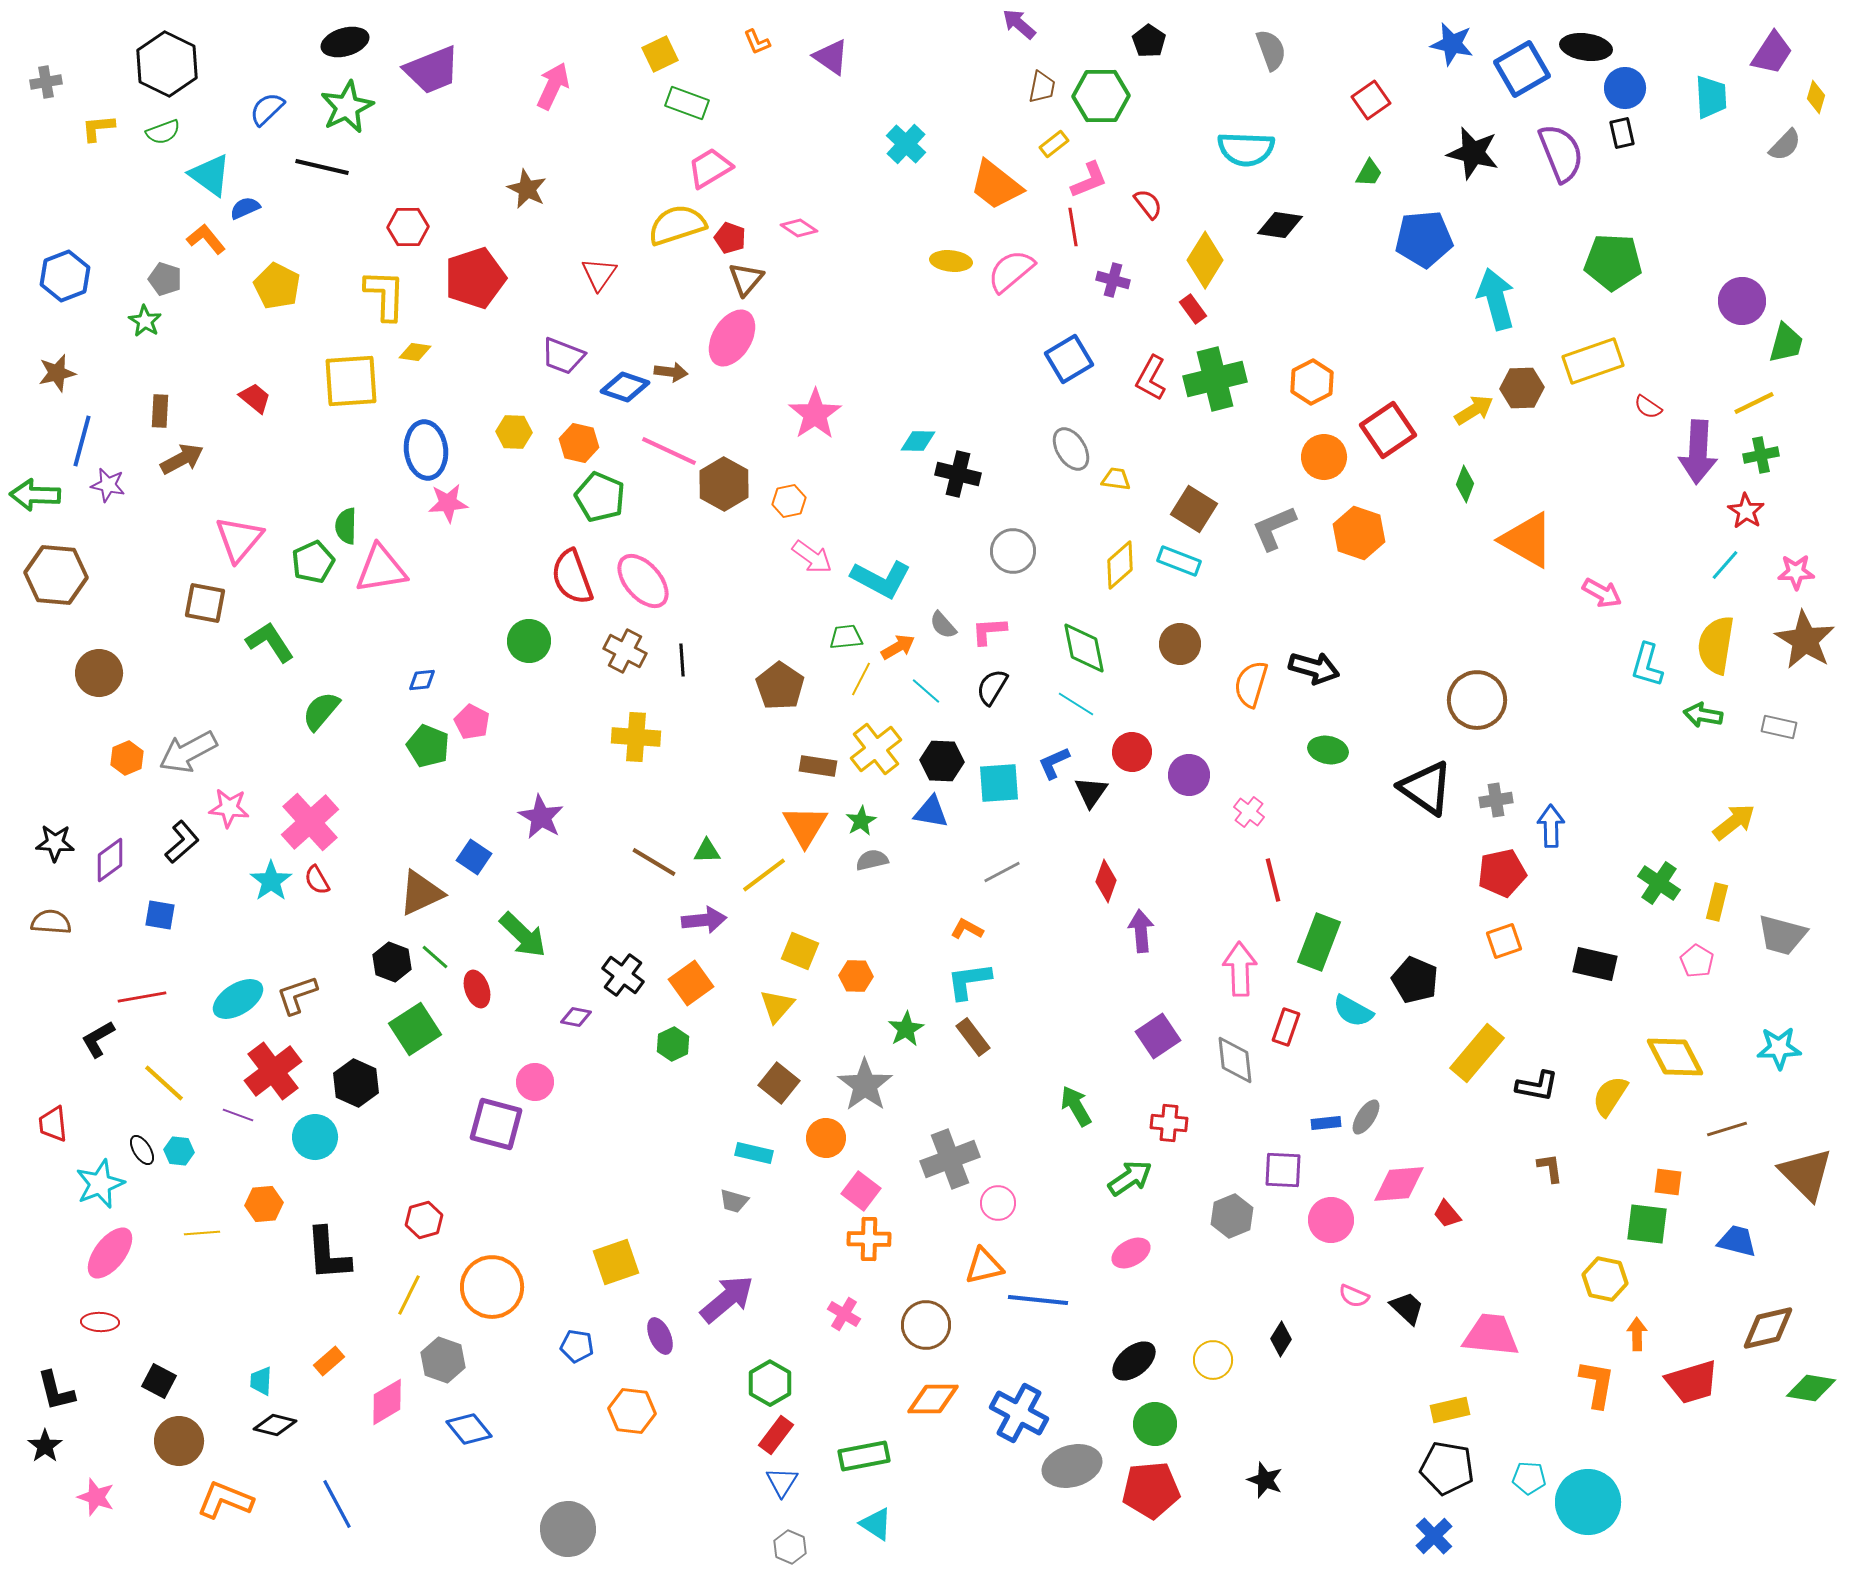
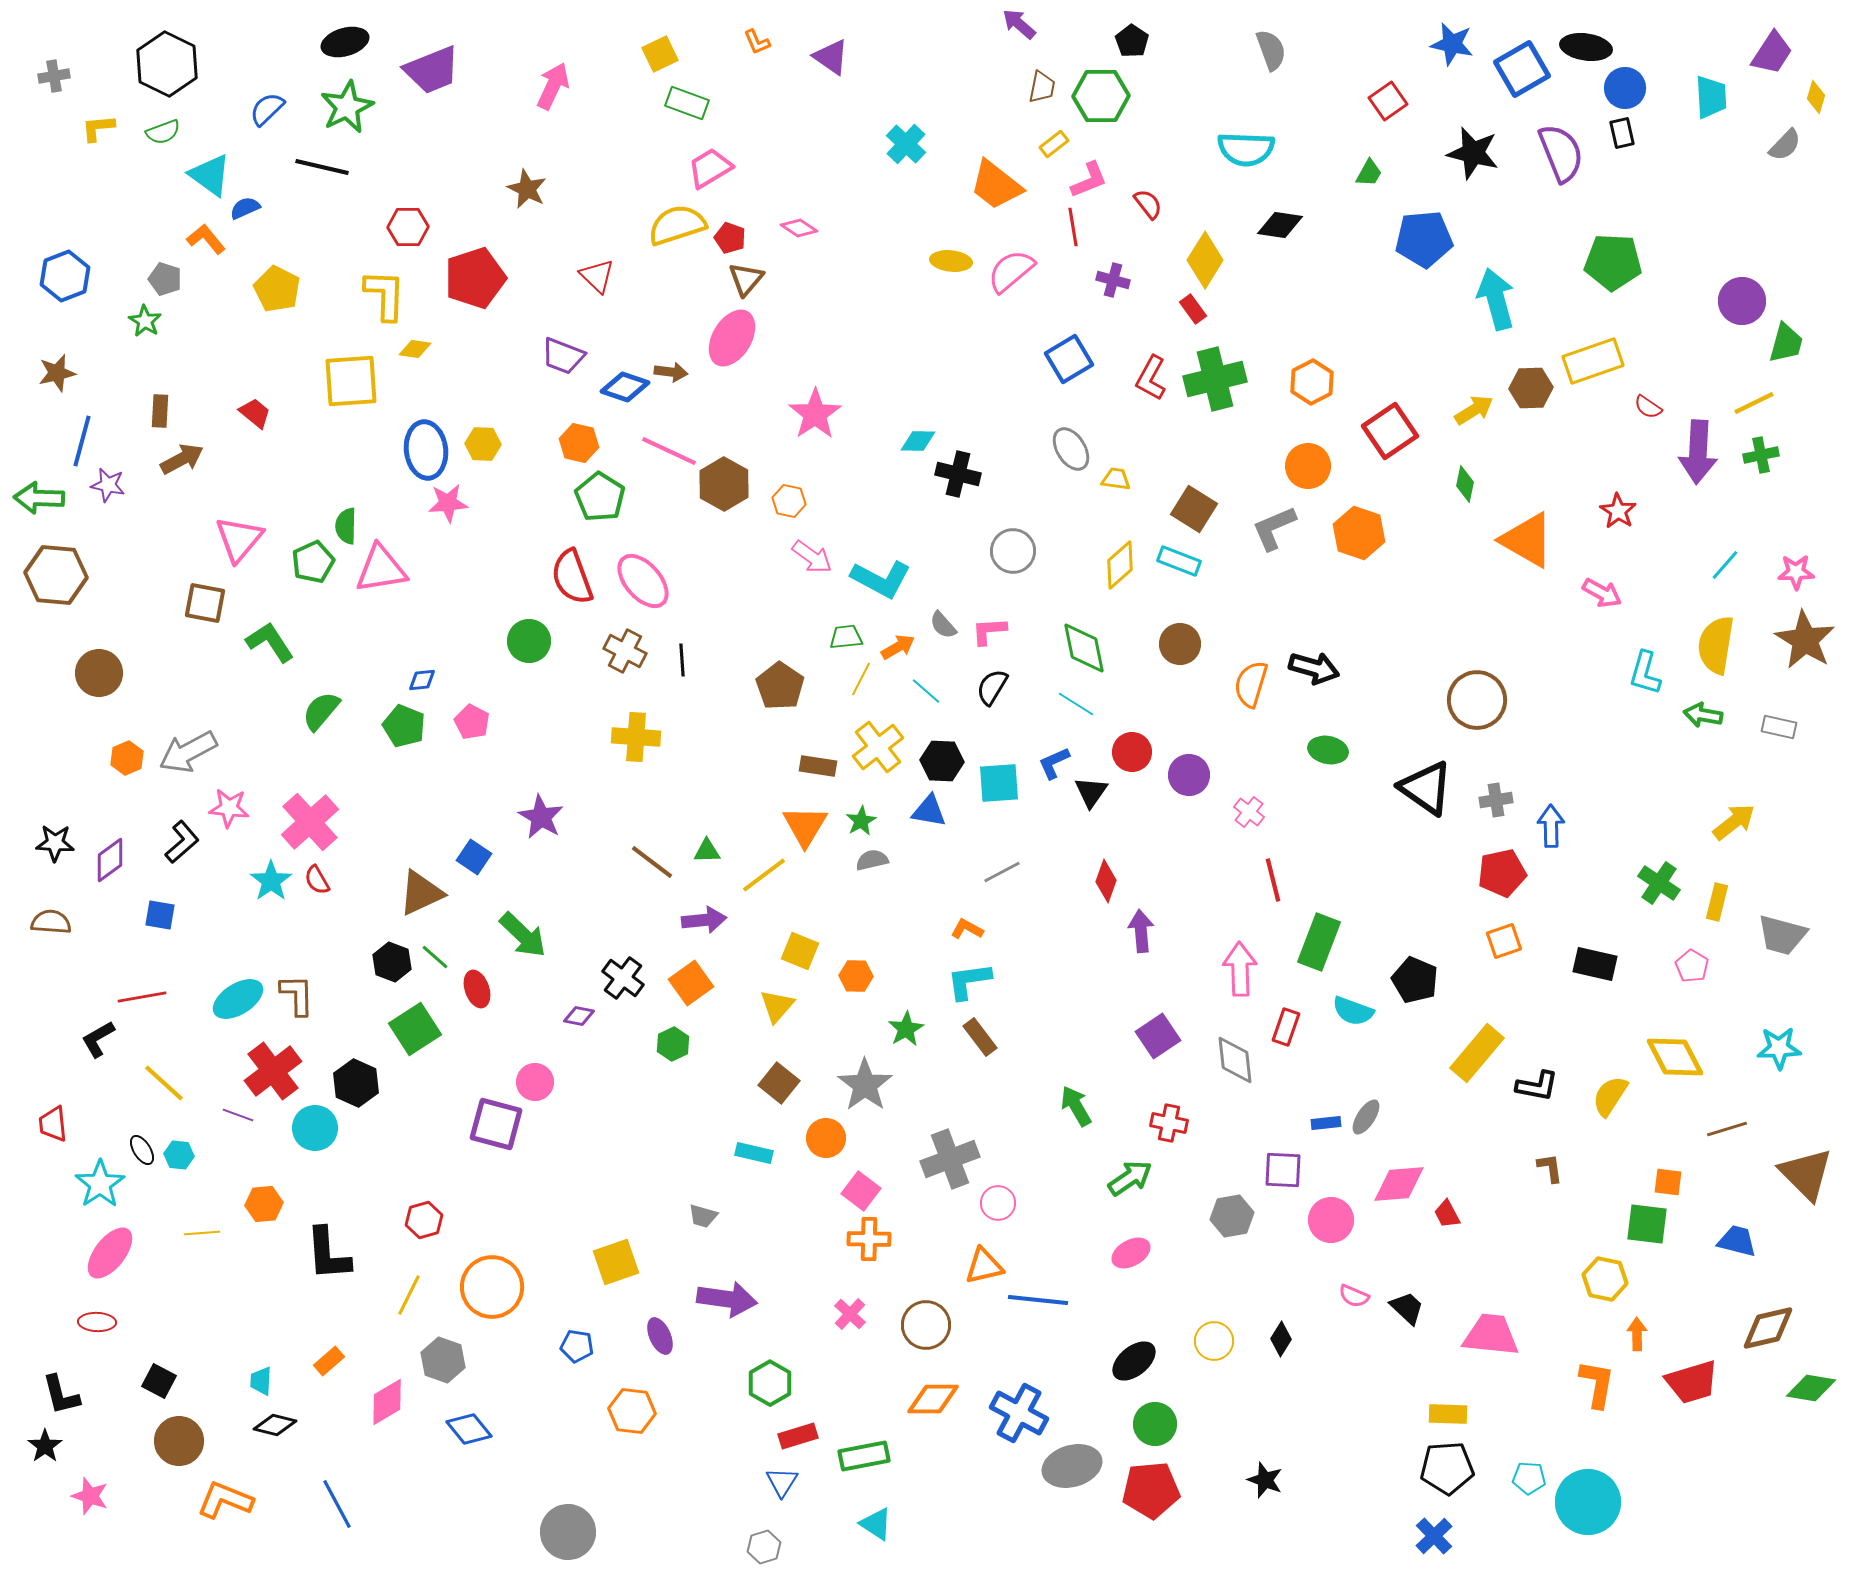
black pentagon at (1149, 41): moved 17 px left
gray cross at (46, 82): moved 8 px right, 6 px up
red square at (1371, 100): moved 17 px right, 1 px down
red triangle at (599, 274): moved 2 px left, 2 px down; rotated 21 degrees counterclockwise
yellow pentagon at (277, 286): moved 3 px down
yellow diamond at (415, 352): moved 3 px up
brown hexagon at (1522, 388): moved 9 px right
red trapezoid at (255, 398): moved 15 px down
red square at (1388, 430): moved 2 px right, 1 px down
yellow hexagon at (514, 432): moved 31 px left, 12 px down
orange circle at (1324, 457): moved 16 px left, 9 px down
green diamond at (1465, 484): rotated 9 degrees counterclockwise
green arrow at (35, 495): moved 4 px right, 3 px down
green pentagon at (600, 497): rotated 9 degrees clockwise
orange hexagon at (789, 501): rotated 24 degrees clockwise
red star at (1746, 511): moved 128 px left
cyan L-shape at (1647, 665): moved 2 px left, 8 px down
green pentagon at (428, 746): moved 24 px left, 20 px up
yellow cross at (876, 749): moved 2 px right, 2 px up
blue triangle at (931, 812): moved 2 px left, 1 px up
brown line at (654, 862): moved 2 px left; rotated 6 degrees clockwise
pink pentagon at (1697, 961): moved 5 px left, 5 px down
black cross at (623, 975): moved 3 px down
brown L-shape at (297, 995): rotated 108 degrees clockwise
cyan semicircle at (1353, 1011): rotated 9 degrees counterclockwise
purple diamond at (576, 1017): moved 3 px right, 1 px up
brown rectangle at (973, 1037): moved 7 px right
red cross at (1169, 1123): rotated 6 degrees clockwise
cyan circle at (315, 1137): moved 9 px up
cyan hexagon at (179, 1151): moved 4 px down
cyan star at (100, 1184): rotated 12 degrees counterclockwise
gray trapezoid at (734, 1201): moved 31 px left, 15 px down
red trapezoid at (1447, 1214): rotated 12 degrees clockwise
gray hexagon at (1232, 1216): rotated 12 degrees clockwise
purple arrow at (727, 1299): rotated 48 degrees clockwise
pink cross at (844, 1314): moved 6 px right; rotated 12 degrees clockwise
red ellipse at (100, 1322): moved 3 px left
yellow circle at (1213, 1360): moved 1 px right, 19 px up
black L-shape at (56, 1391): moved 5 px right, 4 px down
yellow rectangle at (1450, 1410): moved 2 px left, 4 px down; rotated 15 degrees clockwise
red rectangle at (776, 1435): moved 22 px right, 1 px down; rotated 36 degrees clockwise
black pentagon at (1447, 1468): rotated 14 degrees counterclockwise
pink star at (96, 1497): moved 6 px left, 1 px up
gray circle at (568, 1529): moved 3 px down
gray hexagon at (790, 1547): moved 26 px left; rotated 20 degrees clockwise
